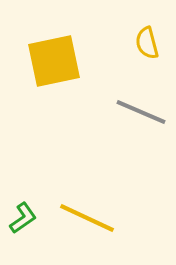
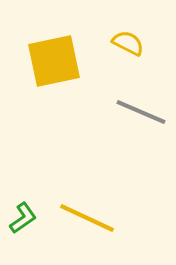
yellow semicircle: moved 19 px left; rotated 132 degrees clockwise
